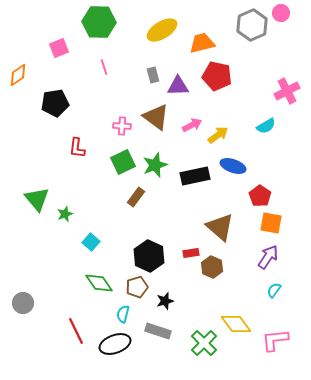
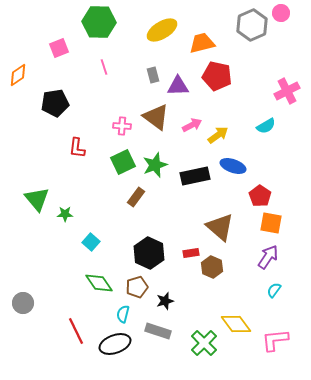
green star at (65, 214): rotated 21 degrees clockwise
black hexagon at (149, 256): moved 3 px up
